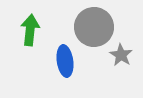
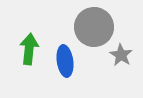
green arrow: moved 1 px left, 19 px down
